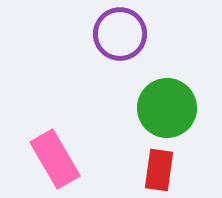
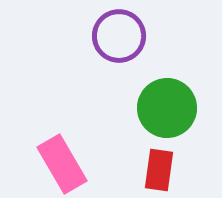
purple circle: moved 1 px left, 2 px down
pink rectangle: moved 7 px right, 5 px down
